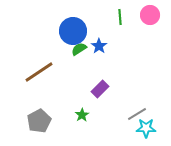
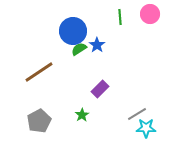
pink circle: moved 1 px up
blue star: moved 2 px left, 1 px up
